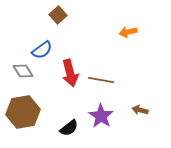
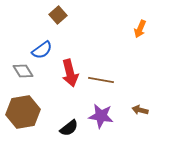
orange arrow: moved 12 px right, 3 px up; rotated 54 degrees counterclockwise
purple star: rotated 25 degrees counterclockwise
